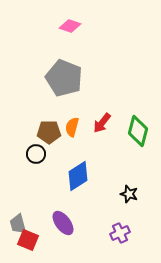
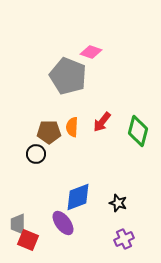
pink diamond: moved 21 px right, 26 px down
gray pentagon: moved 4 px right, 2 px up
red arrow: moved 1 px up
orange semicircle: rotated 12 degrees counterclockwise
blue diamond: moved 21 px down; rotated 12 degrees clockwise
black star: moved 11 px left, 9 px down
gray trapezoid: rotated 15 degrees clockwise
purple cross: moved 4 px right, 6 px down
